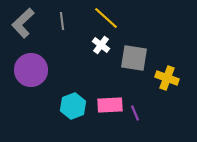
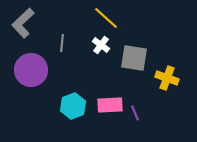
gray line: moved 22 px down; rotated 12 degrees clockwise
